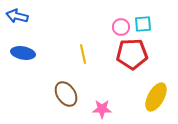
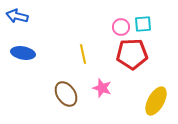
yellow ellipse: moved 4 px down
pink star: moved 21 px up; rotated 18 degrees clockwise
